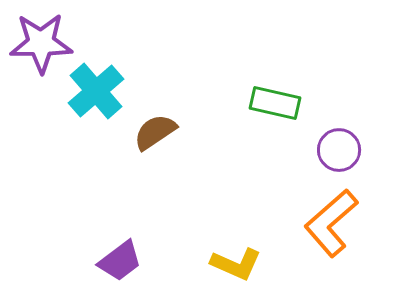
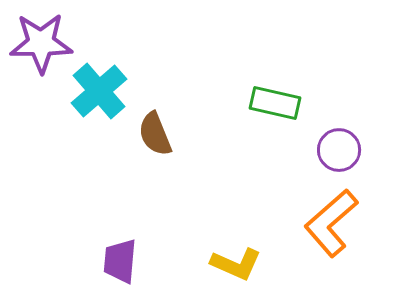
cyan cross: moved 3 px right
brown semicircle: moved 2 px down; rotated 78 degrees counterclockwise
purple trapezoid: rotated 132 degrees clockwise
